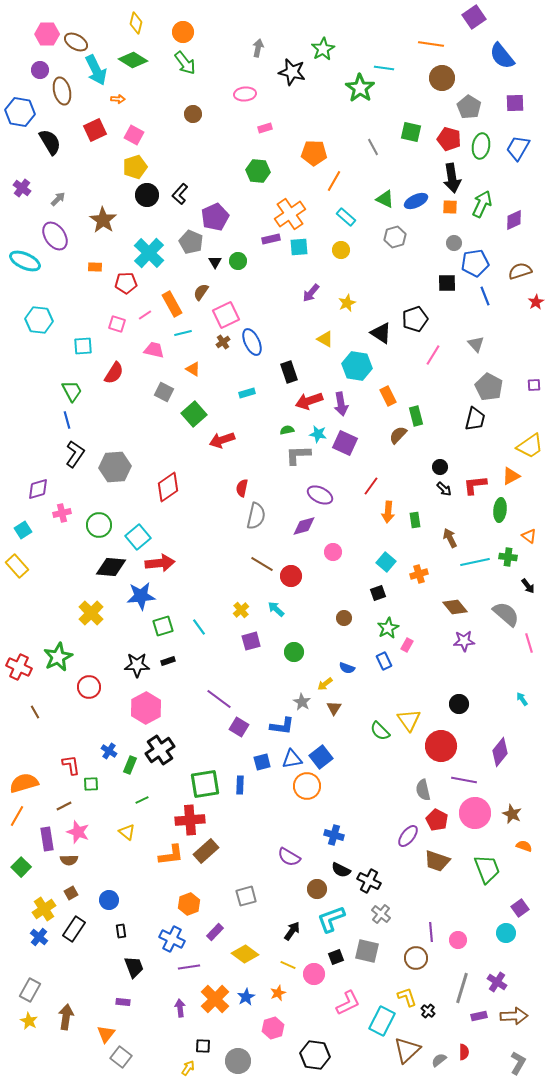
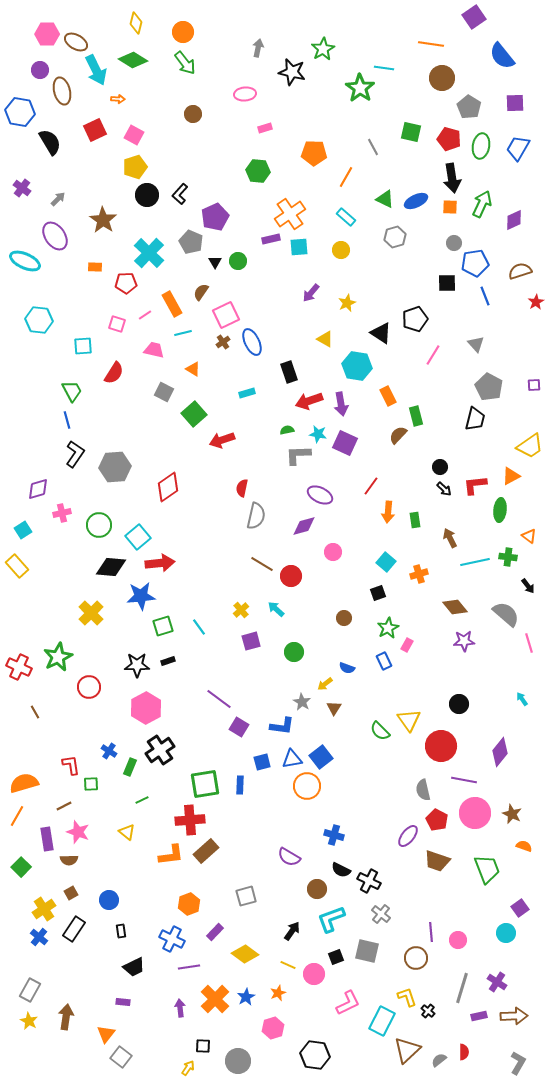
orange line at (334, 181): moved 12 px right, 4 px up
green rectangle at (130, 765): moved 2 px down
black trapezoid at (134, 967): rotated 85 degrees clockwise
